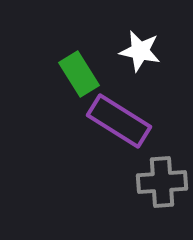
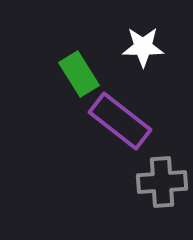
white star: moved 3 px right, 4 px up; rotated 12 degrees counterclockwise
purple rectangle: moved 1 px right; rotated 6 degrees clockwise
